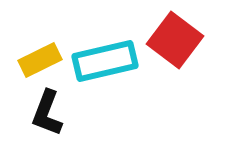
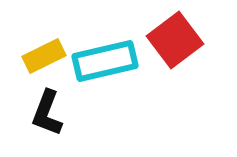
red square: rotated 16 degrees clockwise
yellow rectangle: moved 4 px right, 4 px up
